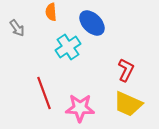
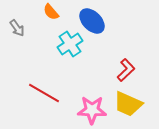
orange semicircle: rotated 36 degrees counterclockwise
blue ellipse: moved 2 px up
cyan cross: moved 2 px right, 3 px up
red L-shape: rotated 20 degrees clockwise
red line: rotated 40 degrees counterclockwise
pink star: moved 12 px right, 2 px down
